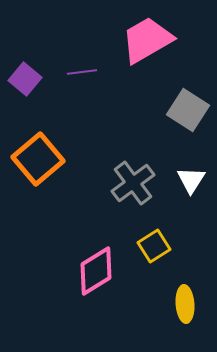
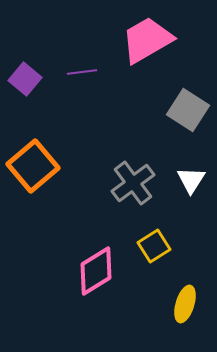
orange square: moved 5 px left, 7 px down
yellow ellipse: rotated 21 degrees clockwise
